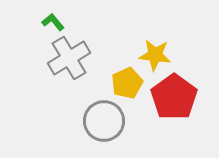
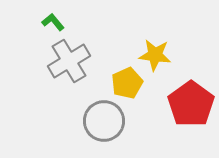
gray cross: moved 3 px down
red pentagon: moved 17 px right, 7 px down
